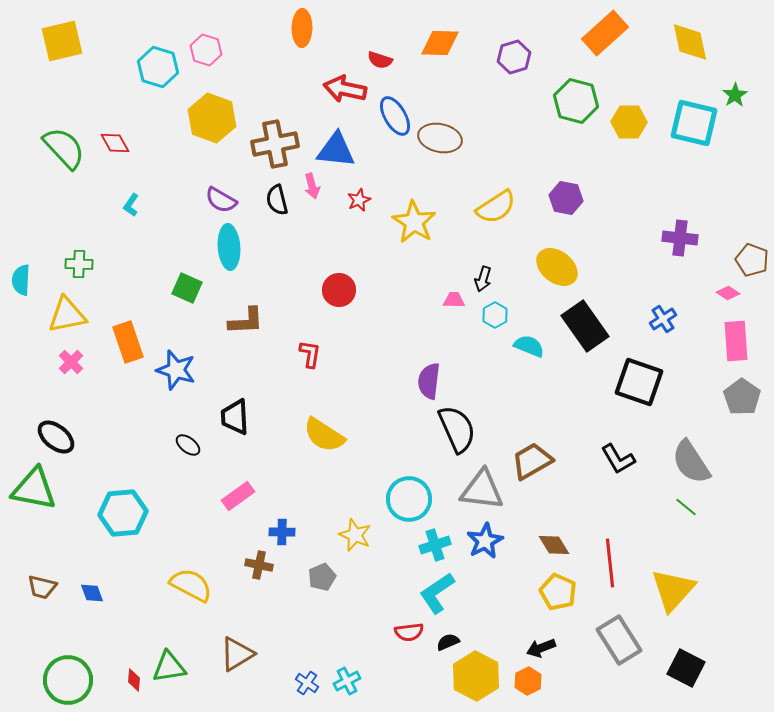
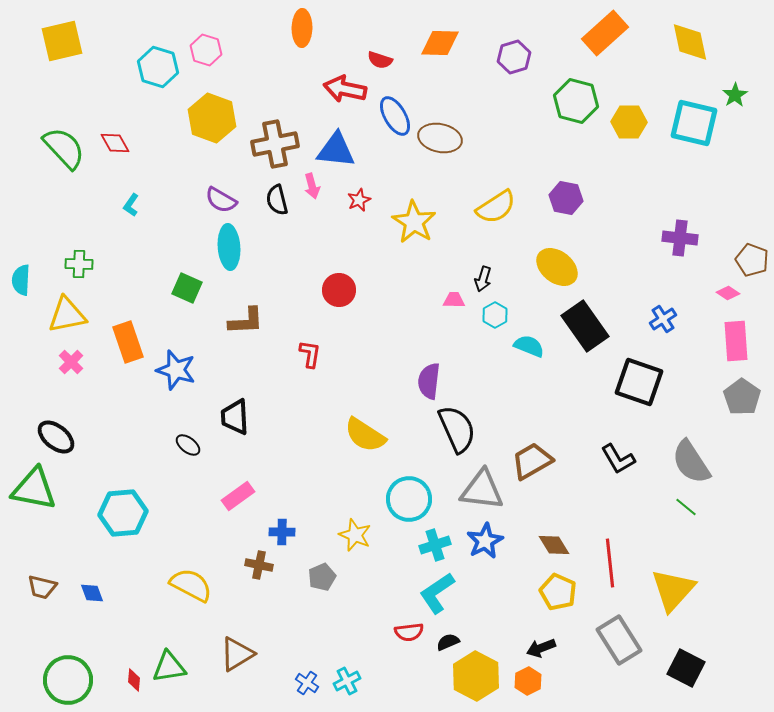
yellow semicircle at (324, 435): moved 41 px right
